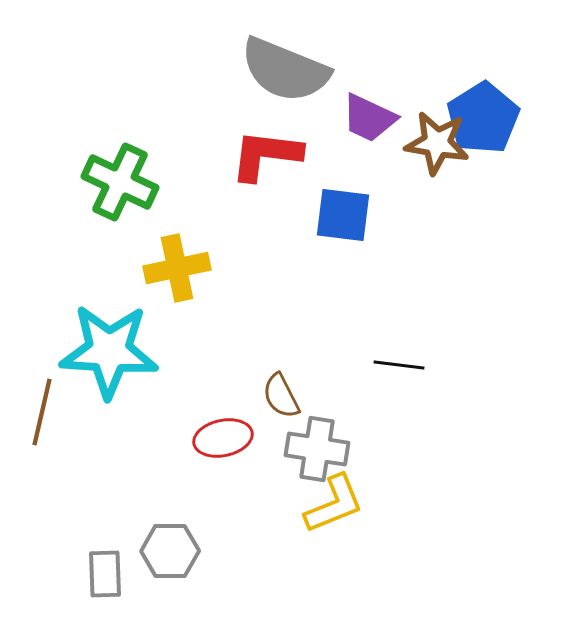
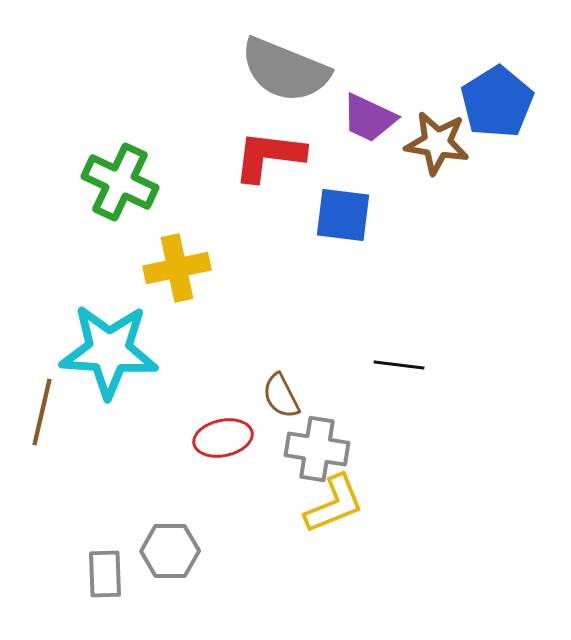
blue pentagon: moved 14 px right, 16 px up
red L-shape: moved 3 px right, 1 px down
